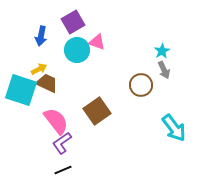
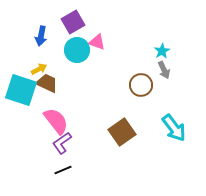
brown square: moved 25 px right, 21 px down
